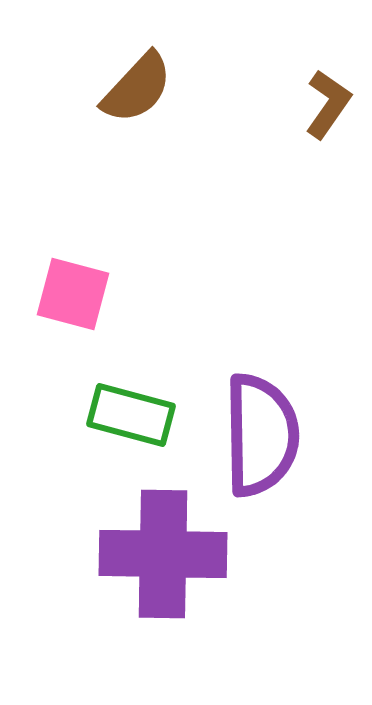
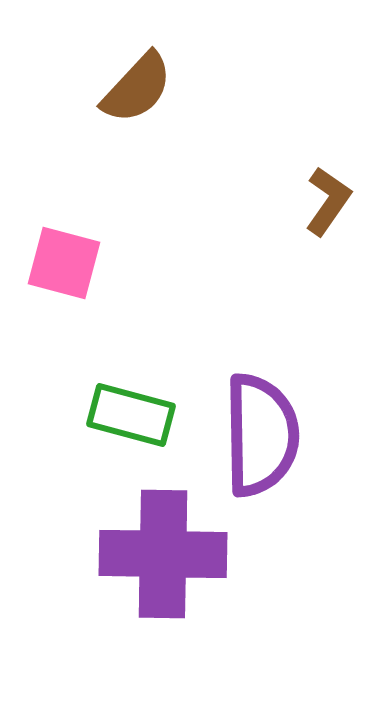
brown L-shape: moved 97 px down
pink square: moved 9 px left, 31 px up
